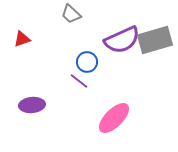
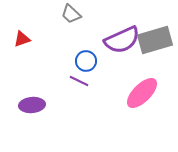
blue circle: moved 1 px left, 1 px up
purple line: rotated 12 degrees counterclockwise
pink ellipse: moved 28 px right, 25 px up
